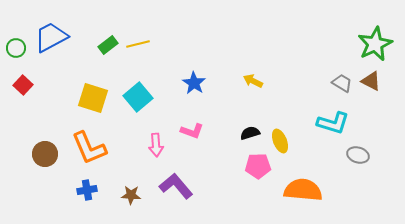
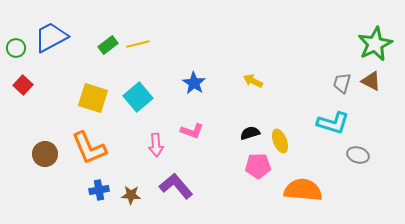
gray trapezoid: rotated 105 degrees counterclockwise
blue cross: moved 12 px right
